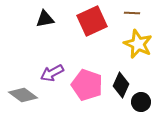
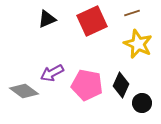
brown line: rotated 21 degrees counterclockwise
black triangle: moved 2 px right; rotated 12 degrees counterclockwise
pink pentagon: rotated 8 degrees counterclockwise
gray diamond: moved 1 px right, 4 px up
black circle: moved 1 px right, 1 px down
